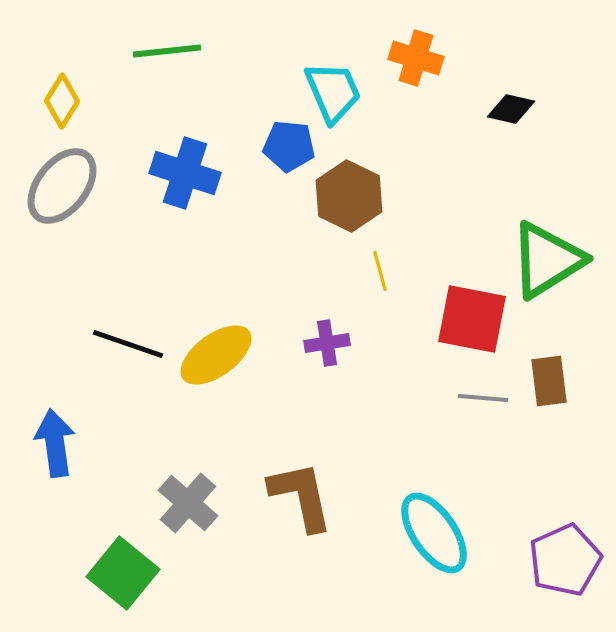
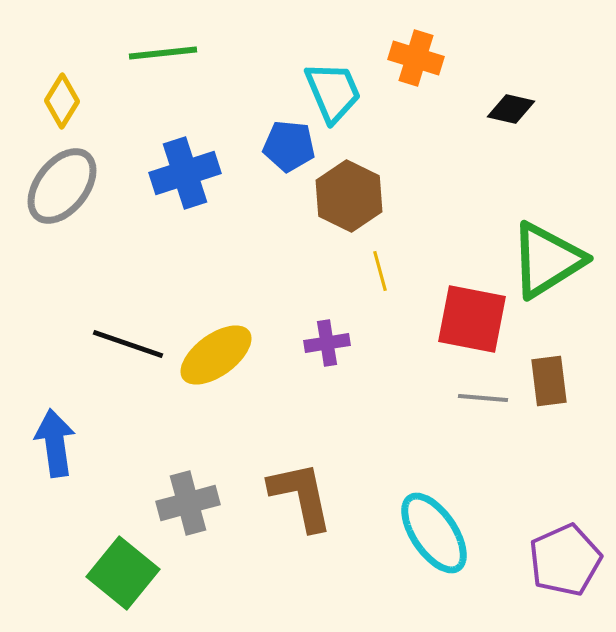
green line: moved 4 px left, 2 px down
blue cross: rotated 36 degrees counterclockwise
gray cross: rotated 34 degrees clockwise
